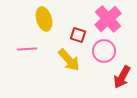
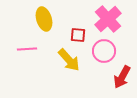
red square: rotated 14 degrees counterclockwise
